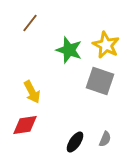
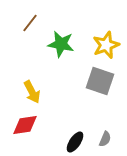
yellow star: rotated 24 degrees clockwise
green star: moved 8 px left, 6 px up; rotated 8 degrees counterclockwise
